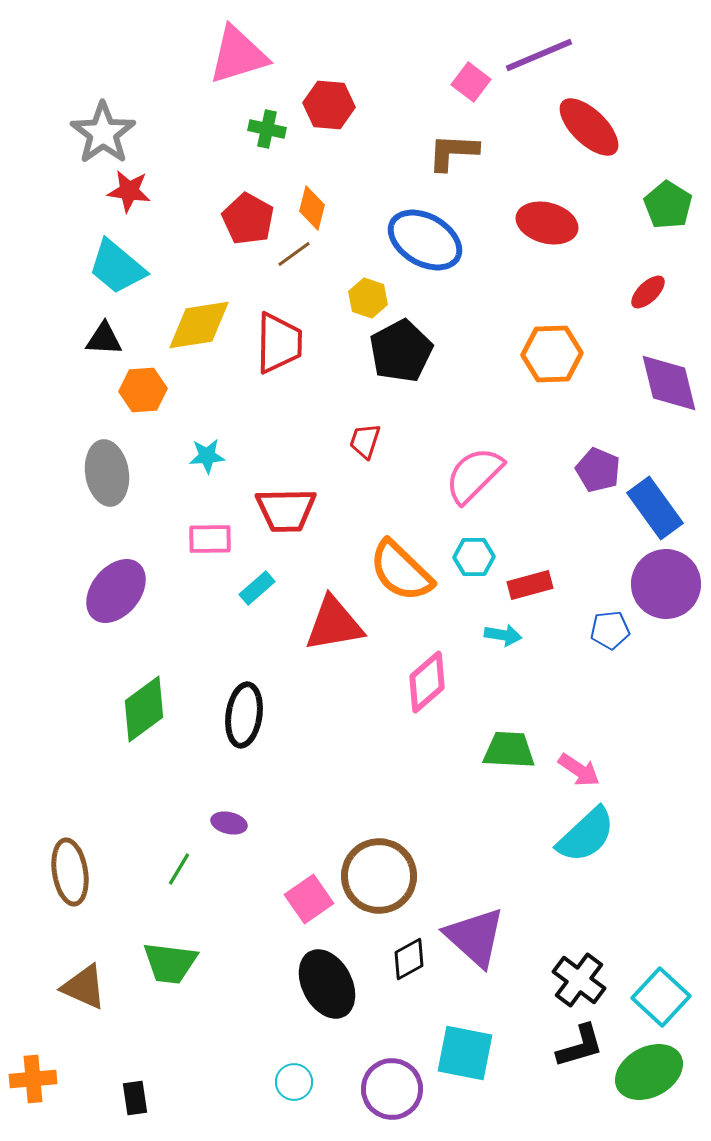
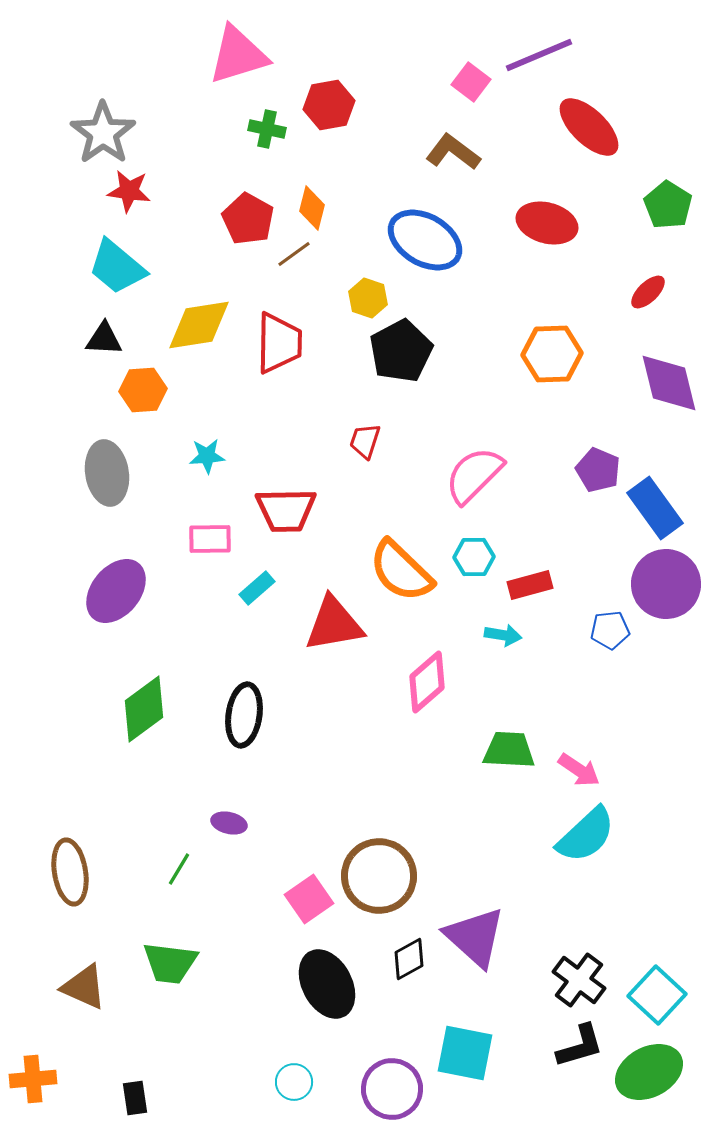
red hexagon at (329, 105): rotated 15 degrees counterclockwise
brown L-shape at (453, 152): rotated 34 degrees clockwise
cyan square at (661, 997): moved 4 px left, 2 px up
